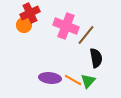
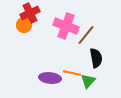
orange line: moved 1 px left, 7 px up; rotated 18 degrees counterclockwise
